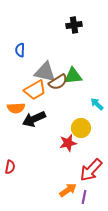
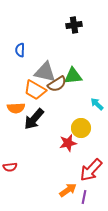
brown semicircle: moved 1 px left, 2 px down
orange trapezoid: rotated 60 degrees clockwise
black arrow: rotated 25 degrees counterclockwise
red semicircle: rotated 72 degrees clockwise
